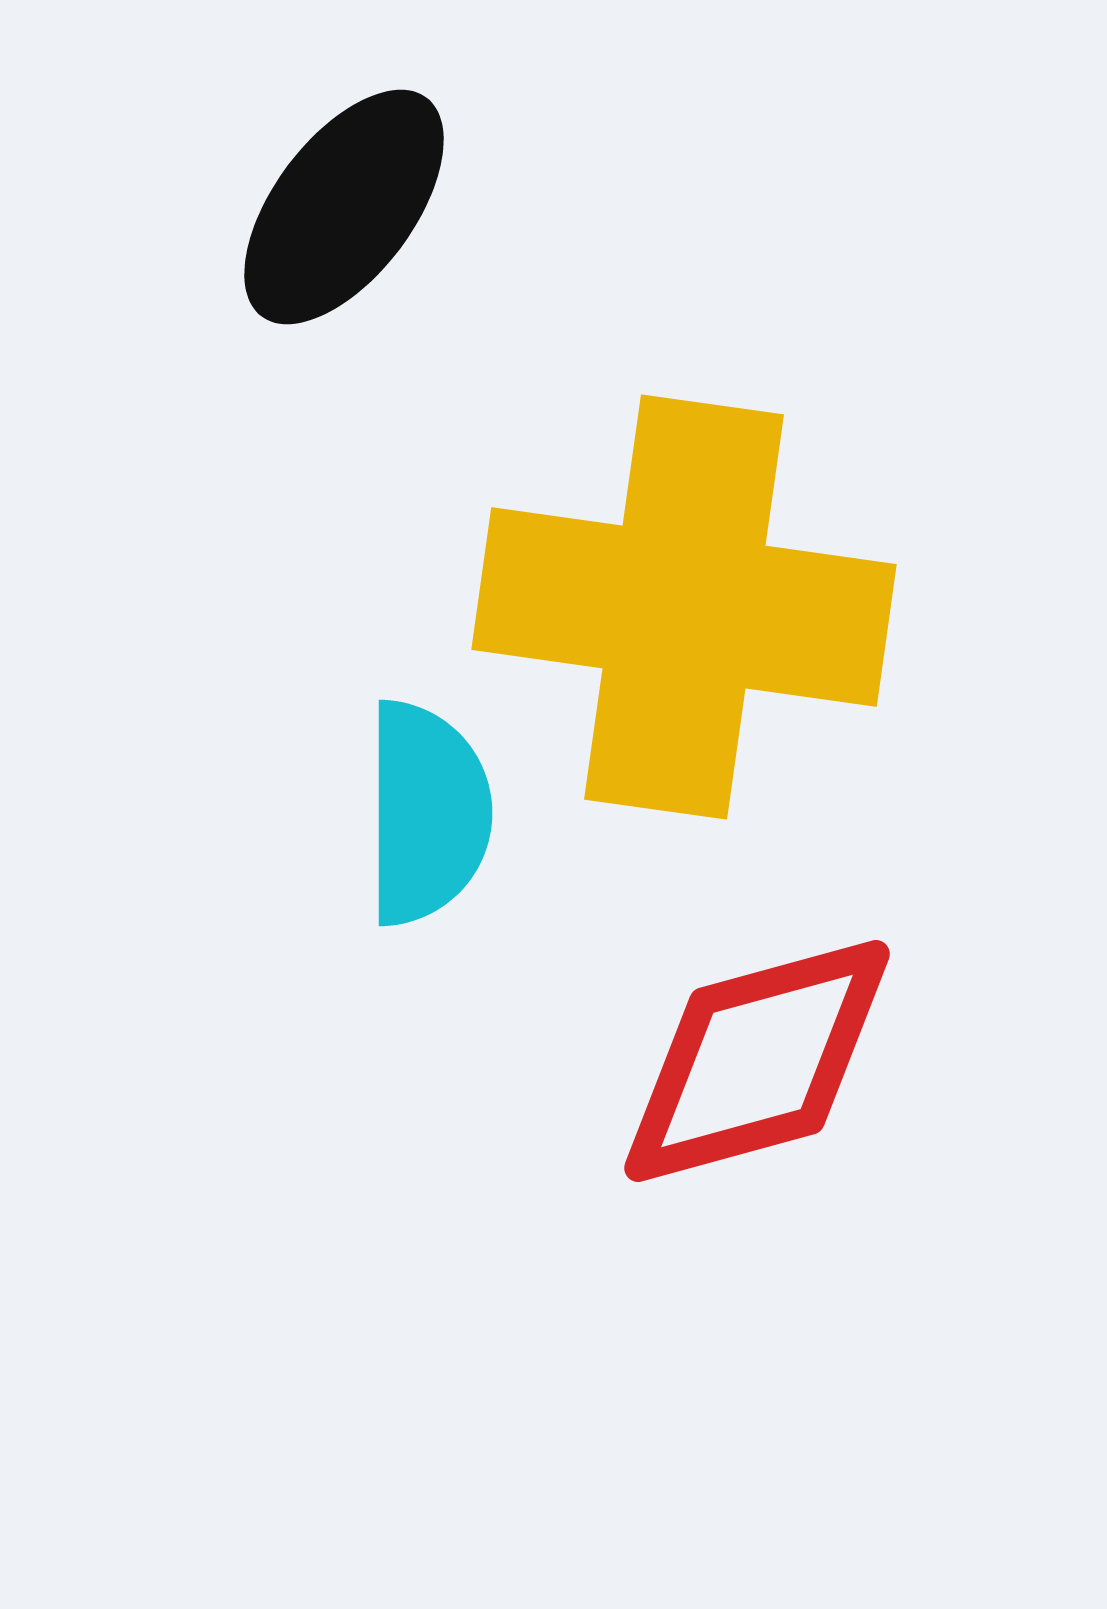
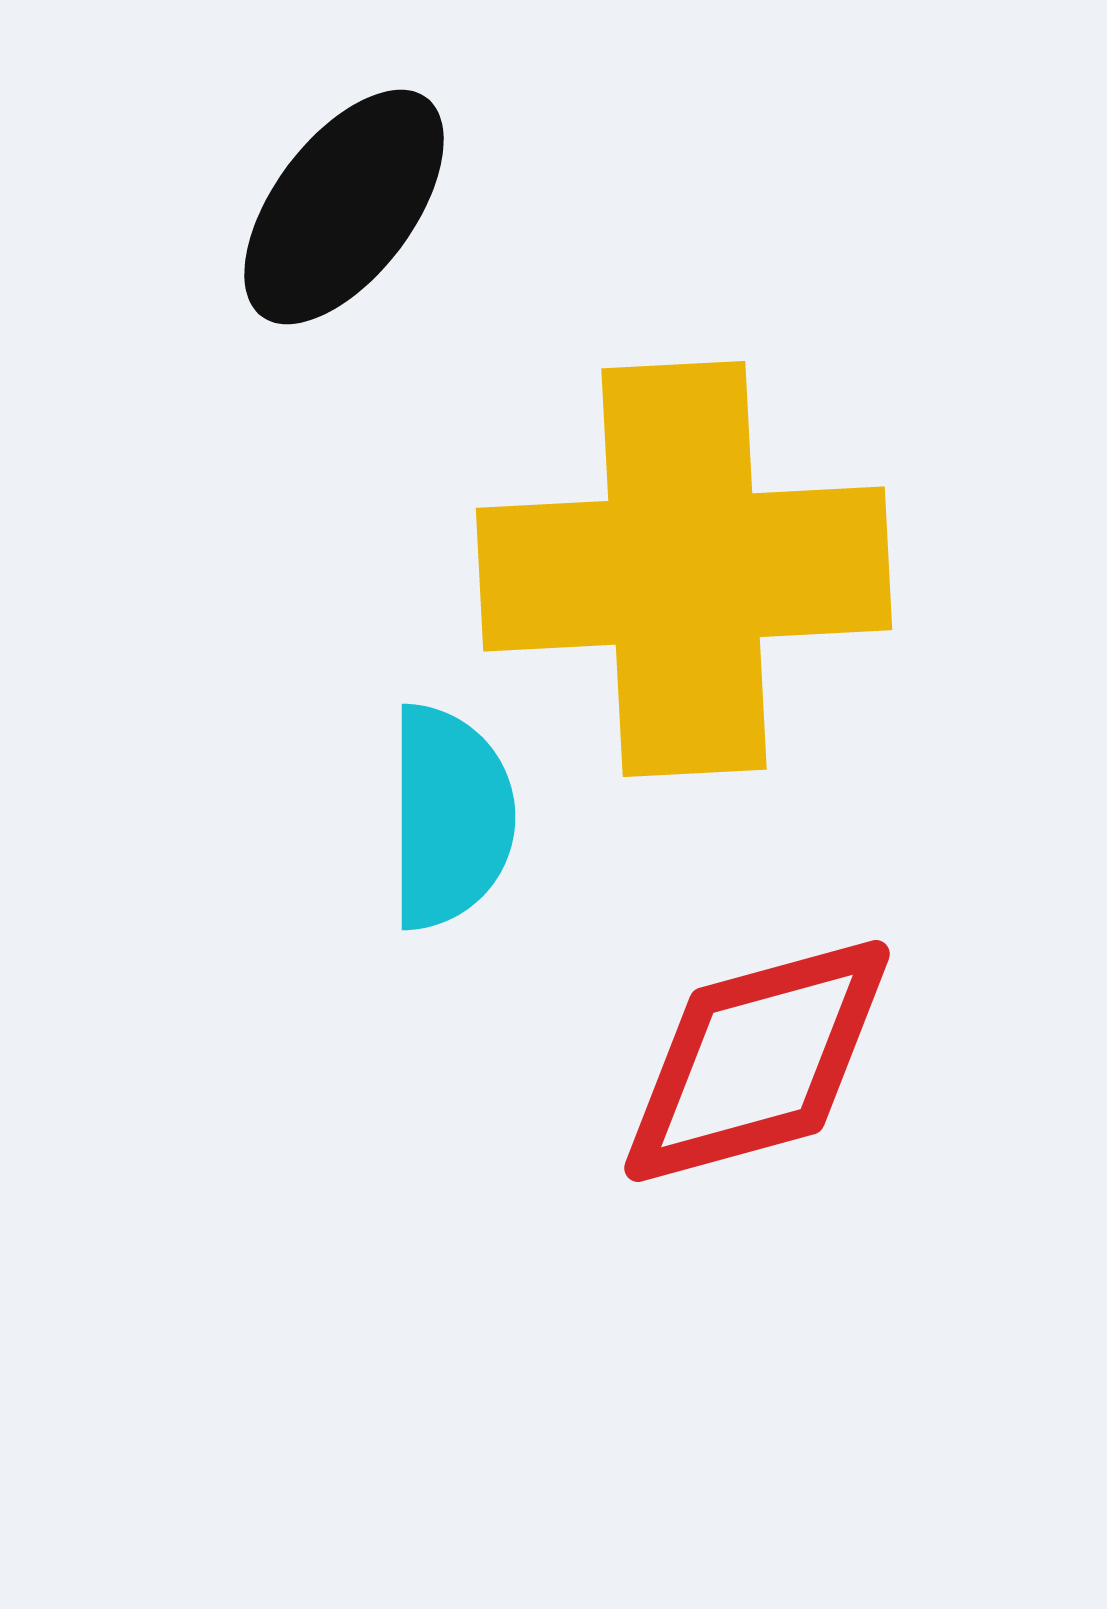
yellow cross: moved 38 px up; rotated 11 degrees counterclockwise
cyan semicircle: moved 23 px right, 4 px down
